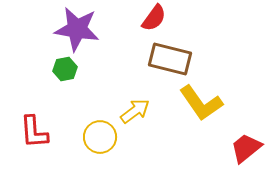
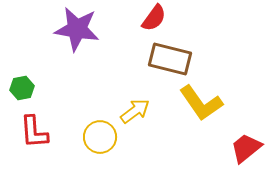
green hexagon: moved 43 px left, 19 px down
